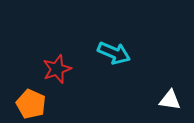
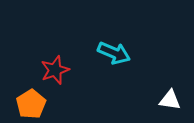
red star: moved 2 px left, 1 px down
orange pentagon: rotated 16 degrees clockwise
